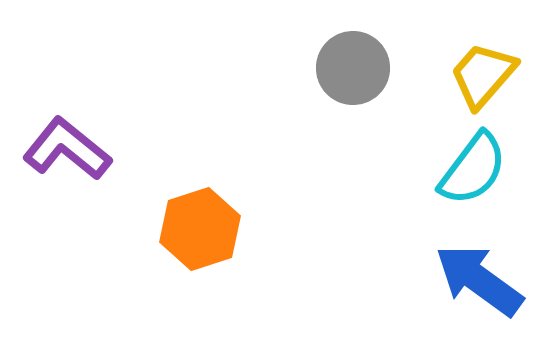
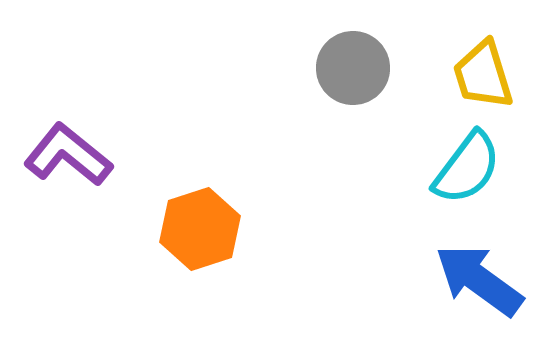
yellow trapezoid: rotated 58 degrees counterclockwise
purple L-shape: moved 1 px right, 6 px down
cyan semicircle: moved 6 px left, 1 px up
